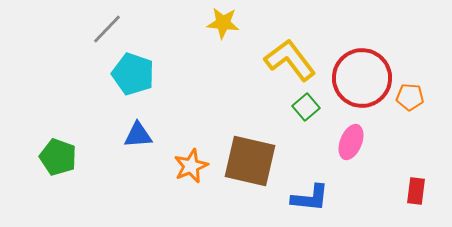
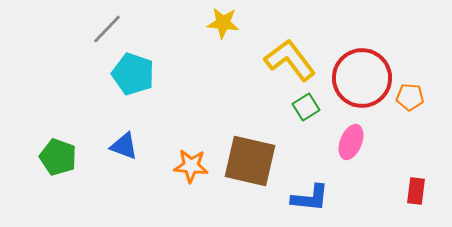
green square: rotated 8 degrees clockwise
blue triangle: moved 14 px left, 11 px down; rotated 24 degrees clockwise
orange star: rotated 28 degrees clockwise
